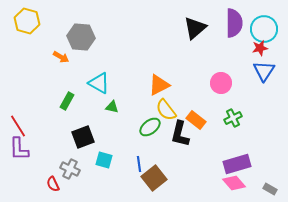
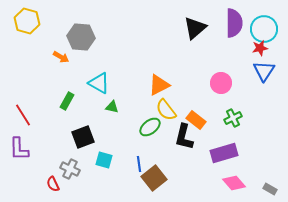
red line: moved 5 px right, 11 px up
black L-shape: moved 4 px right, 3 px down
purple rectangle: moved 13 px left, 11 px up
